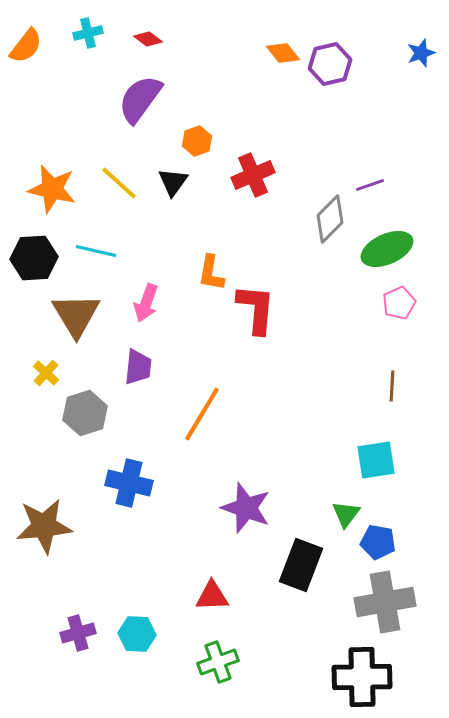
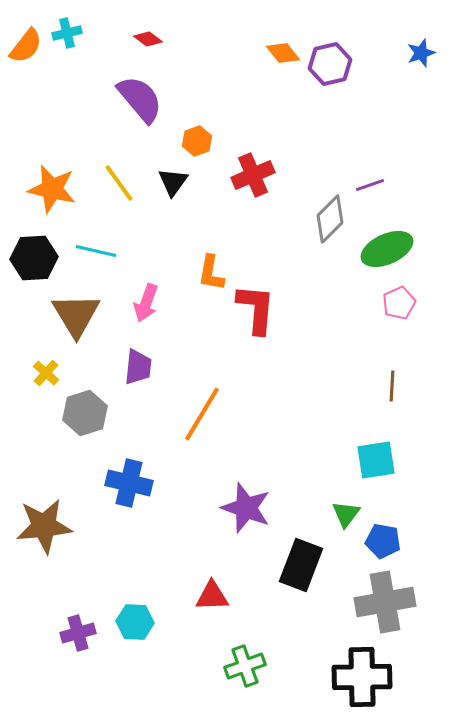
cyan cross: moved 21 px left
purple semicircle: rotated 104 degrees clockwise
yellow line: rotated 12 degrees clockwise
blue pentagon: moved 5 px right, 1 px up
cyan hexagon: moved 2 px left, 12 px up
green cross: moved 27 px right, 4 px down
